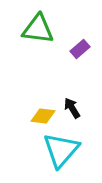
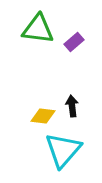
purple rectangle: moved 6 px left, 7 px up
black arrow: moved 2 px up; rotated 25 degrees clockwise
cyan triangle: moved 2 px right
